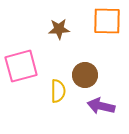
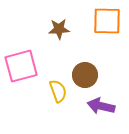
yellow semicircle: rotated 20 degrees counterclockwise
